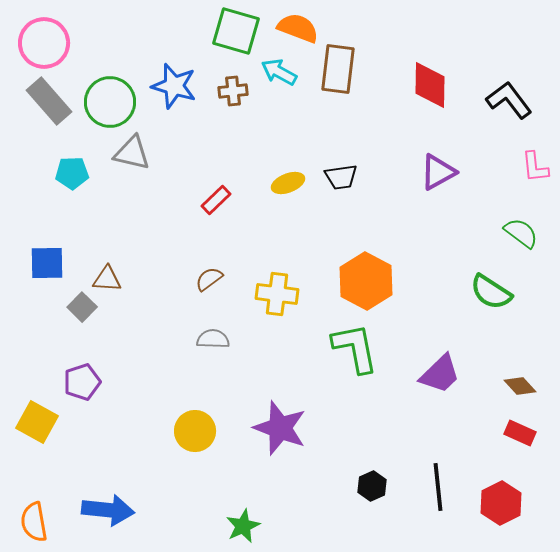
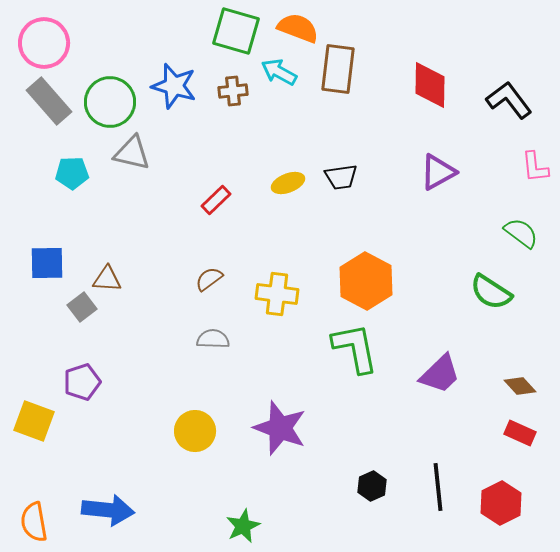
gray square at (82, 307): rotated 8 degrees clockwise
yellow square at (37, 422): moved 3 px left, 1 px up; rotated 9 degrees counterclockwise
